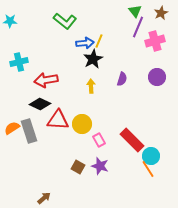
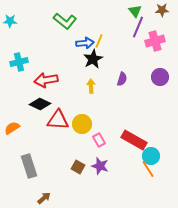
brown star: moved 1 px right, 3 px up; rotated 24 degrees clockwise
purple circle: moved 3 px right
gray rectangle: moved 35 px down
red rectangle: moved 2 px right; rotated 15 degrees counterclockwise
